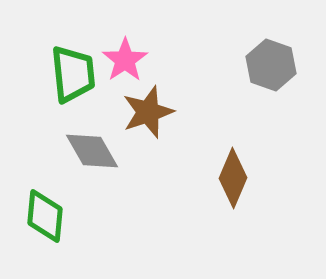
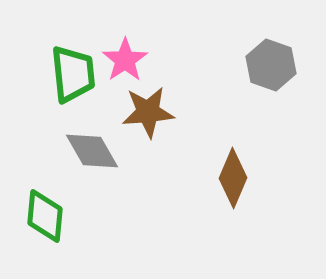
brown star: rotated 14 degrees clockwise
